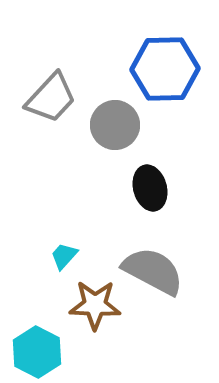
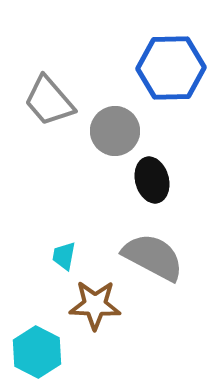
blue hexagon: moved 6 px right, 1 px up
gray trapezoid: moved 2 px left, 3 px down; rotated 96 degrees clockwise
gray circle: moved 6 px down
black ellipse: moved 2 px right, 8 px up
cyan trapezoid: rotated 32 degrees counterclockwise
gray semicircle: moved 14 px up
